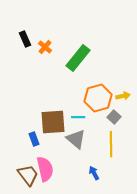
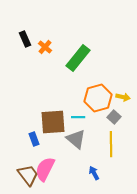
yellow arrow: moved 1 px down; rotated 24 degrees clockwise
pink semicircle: rotated 140 degrees counterclockwise
